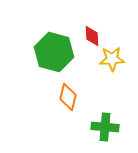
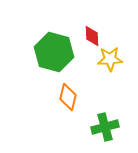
yellow star: moved 2 px left
green cross: rotated 20 degrees counterclockwise
